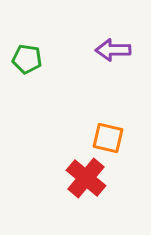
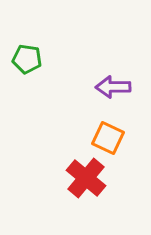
purple arrow: moved 37 px down
orange square: rotated 12 degrees clockwise
